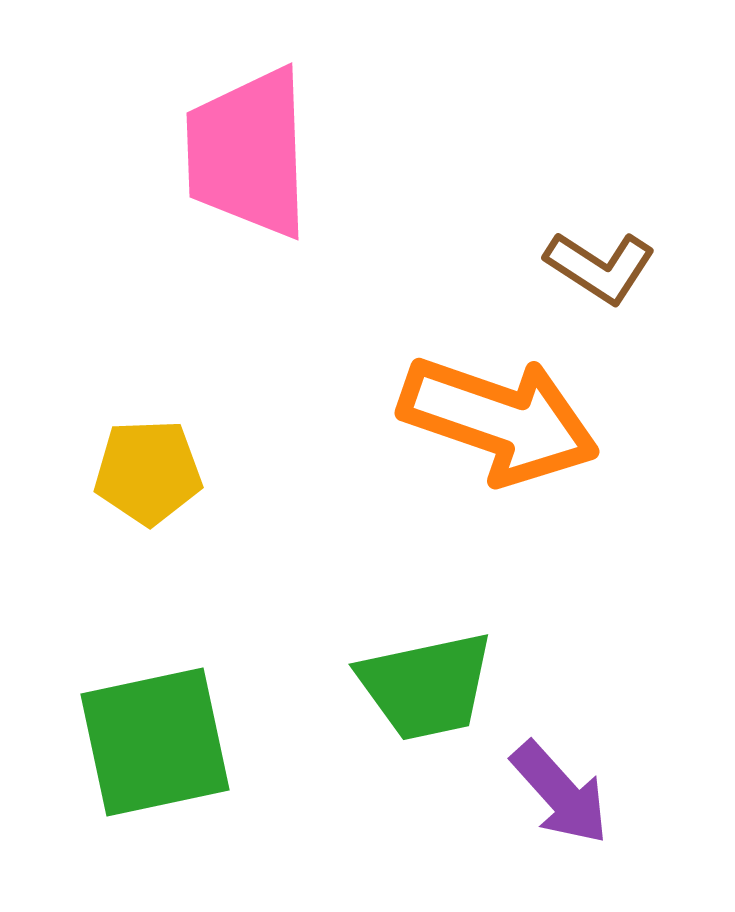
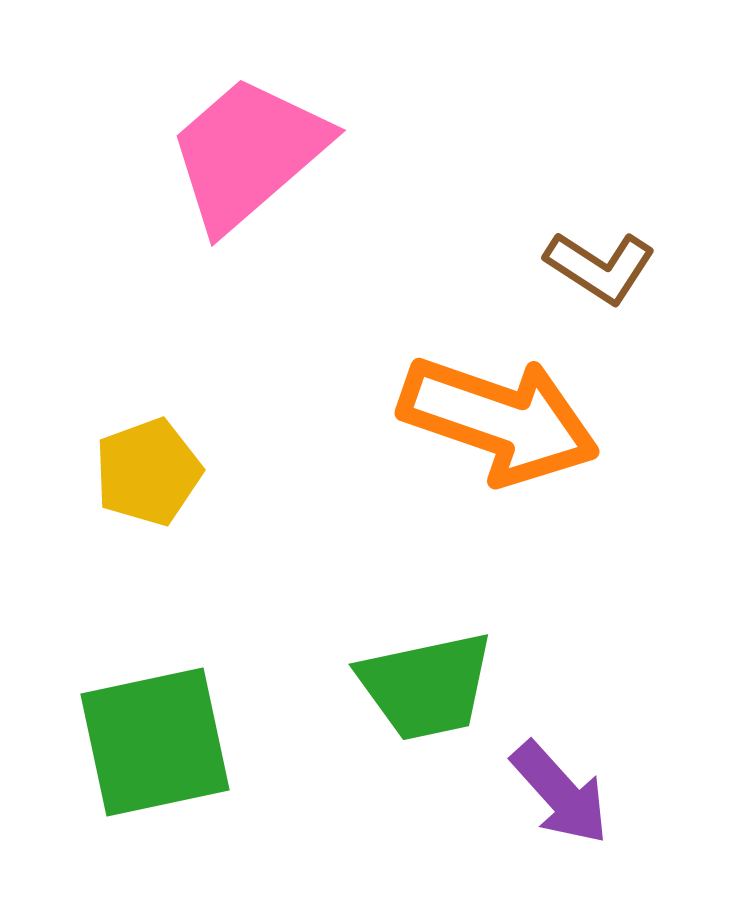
pink trapezoid: rotated 51 degrees clockwise
yellow pentagon: rotated 18 degrees counterclockwise
